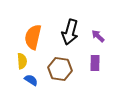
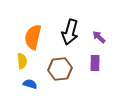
purple arrow: moved 1 px right, 1 px down
brown hexagon: rotated 15 degrees counterclockwise
blue semicircle: moved 1 px left, 4 px down; rotated 16 degrees counterclockwise
